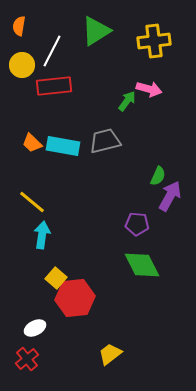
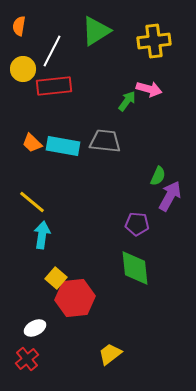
yellow circle: moved 1 px right, 4 px down
gray trapezoid: rotated 20 degrees clockwise
green diamond: moved 7 px left, 3 px down; rotated 21 degrees clockwise
